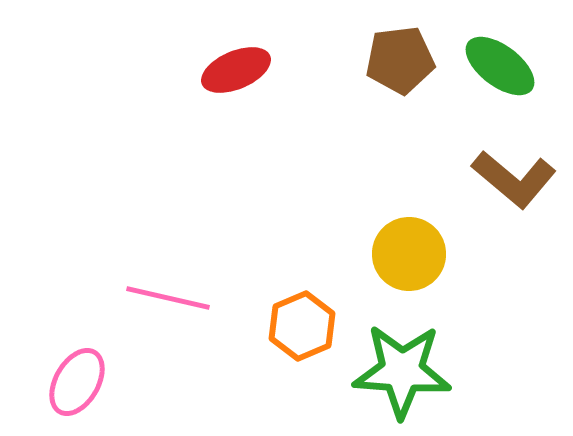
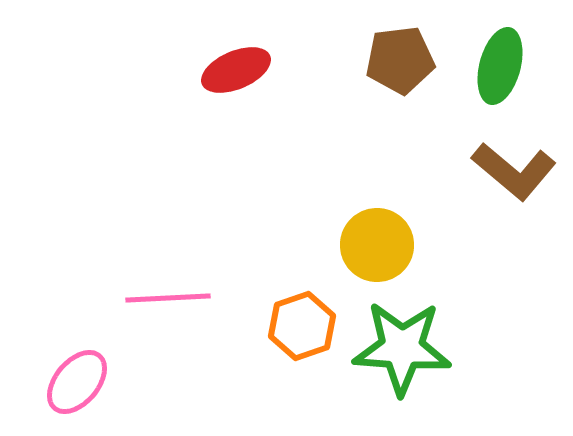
green ellipse: rotated 68 degrees clockwise
brown L-shape: moved 8 px up
yellow circle: moved 32 px left, 9 px up
pink line: rotated 16 degrees counterclockwise
orange hexagon: rotated 4 degrees clockwise
green star: moved 23 px up
pink ellipse: rotated 10 degrees clockwise
